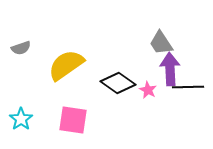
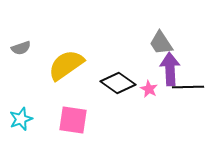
pink star: moved 1 px right, 1 px up
cyan star: rotated 15 degrees clockwise
